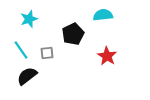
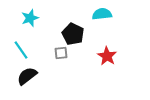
cyan semicircle: moved 1 px left, 1 px up
cyan star: moved 1 px right, 1 px up
black pentagon: rotated 20 degrees counterclockwise
gray square: moved 14 px right
